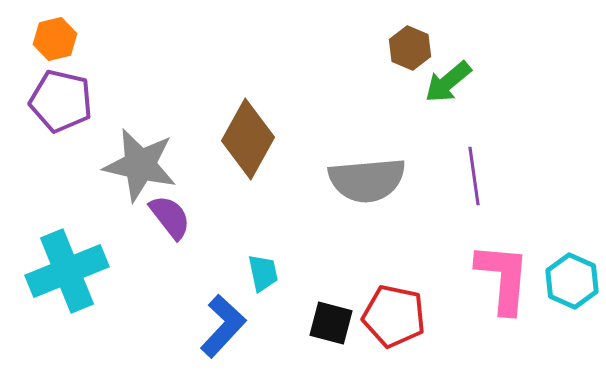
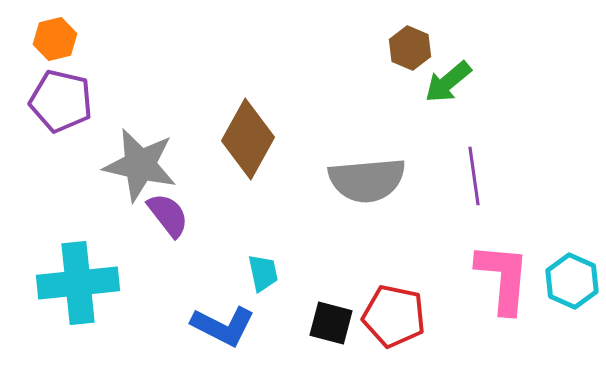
purple semicircle: moved 2 px left, 2 px up
cyan cross: moved 11 px right, 12 px down; rotated 16 degrees clockwise
blue L-shape: rotated 74 degrees clockwise
